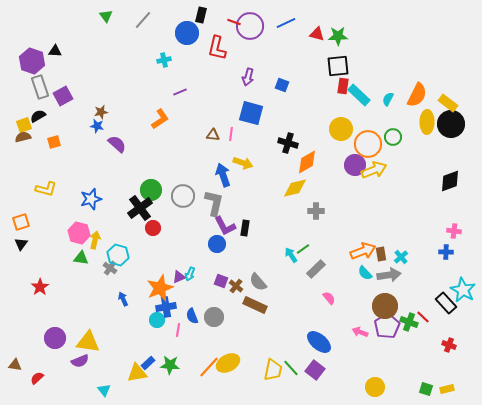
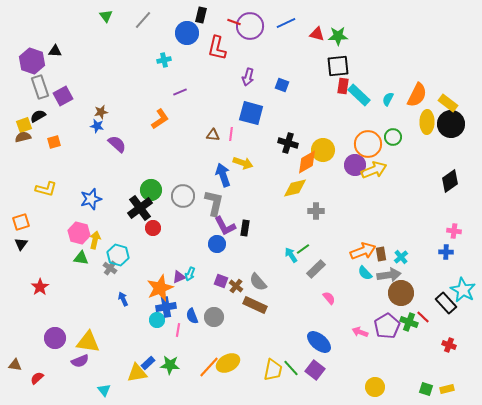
yellow circle at (341, 129): moved 18 px left, 21 px down
black diamond at (450, 181): rotated 15 degrees counterclockwise
brown circle at (385, 306): moved 16 px right, 13 px up
